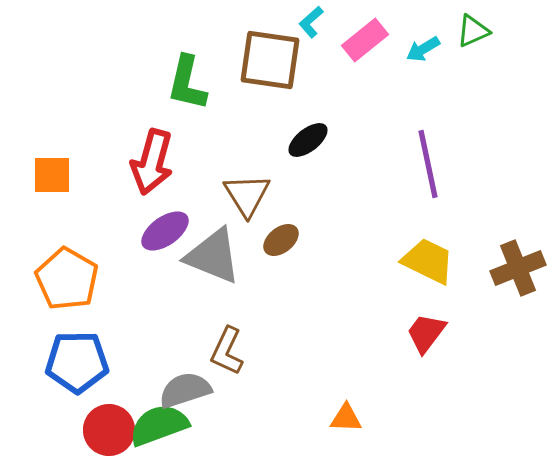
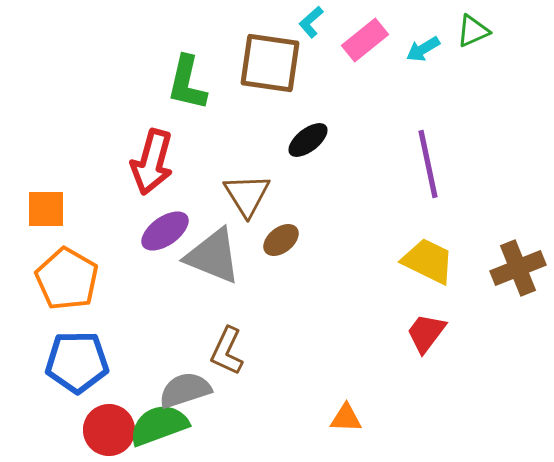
brown square: moved 3 px down
orange square: moved 6 px left, 34 px down
